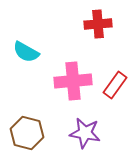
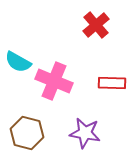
red cross: moved 2 px left, 1 px down; rotated 36 degrees counterclockwise
cyan semicircle: moved 8 px left, 10 px down
pink cross: moved 19 px left; rotated 27 degrees clockwise
red rectangle: moved 3 px left, 2 px up; rotated 56 degrees clockwise
